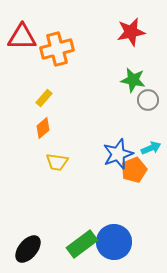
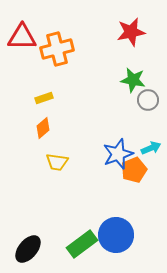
yellow rectangle: rotated 30 degrees clockwise
blue circle: moved 2 px right, 7 px up
